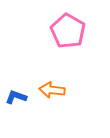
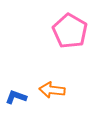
pink pentagon: moved 2 px right
